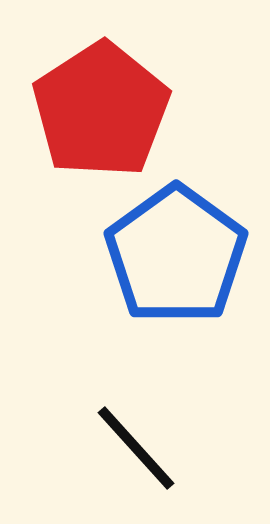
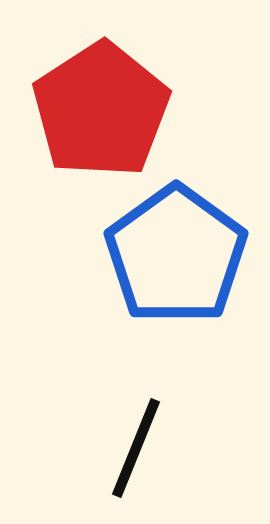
black line: rotated 64 degrees clockwise
